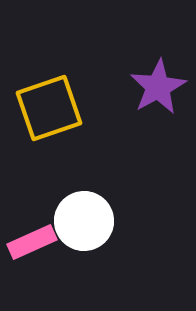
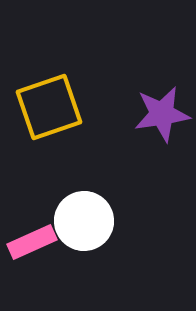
purple star: moved 4 px right, 27 px down; rotated 20 degrees clockwise
yellow square: moved 1 px up
